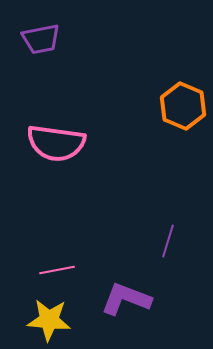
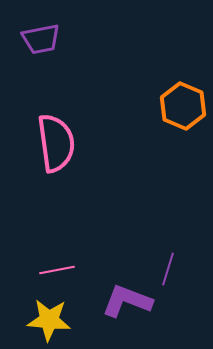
pink semicircle: rotated 106 degrees counterclockwise
purple line: moved 28 px down
purple L-shape: moved 1 px right, 2 px down
